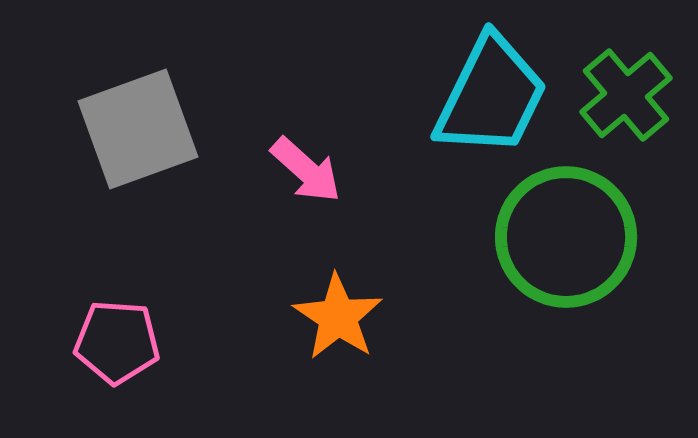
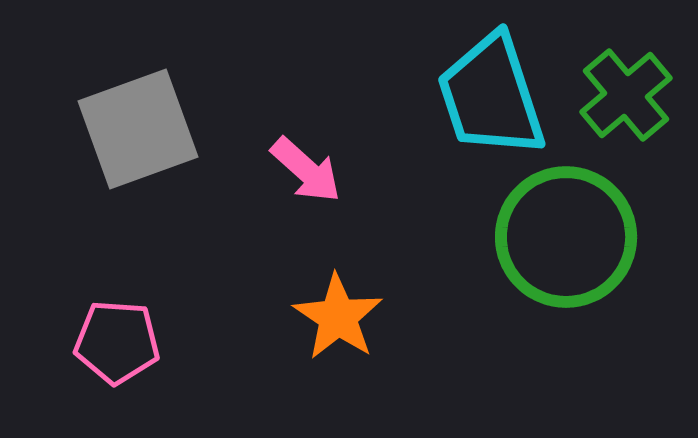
cyan trapezoid: rotated 136 degrees clockwise
